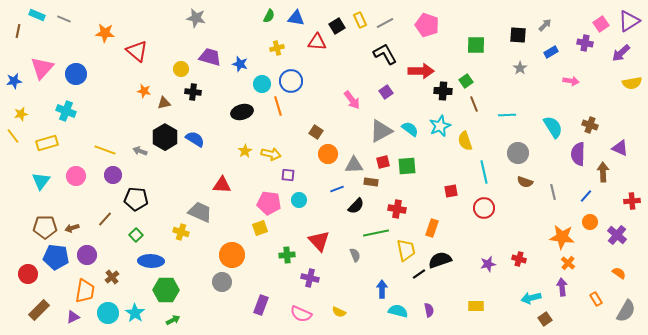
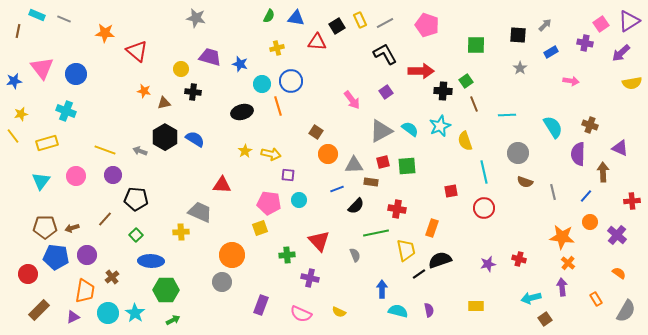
pink triangle at (42, 68): rotated 20 degrees counterclockwise
yellow cross at (181, 232): rotated 21 degrees counterclockwise
